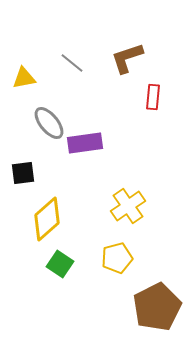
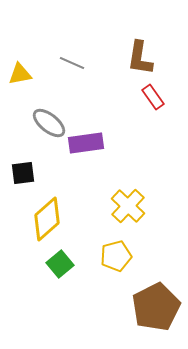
brown L-shape: moved 13 px right; rotated 63 degrees counterclockwise
gray line: rotated 15 degrees counterclockwise
yellow triangle: moved 4 px left, 4 px up
red rectangle: rotated 40 degrees counterclockwise
gray ellipse: rotated 12 degrees counterclockwise
purple rectangle: moved 1 px right
yellow cross: rotated 12 degrees counterclockwise
yellow pentagon: moved 1 px left, 2 px up
green square: rotated 16 degrees clockwise
brown pentagon: moved 1 px left
